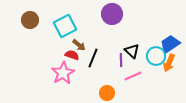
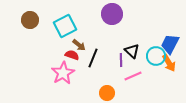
blue trapezoid: rotated 30 degrees counterclockwise
orange arrow: rotated 54 degrees counterclockwise
